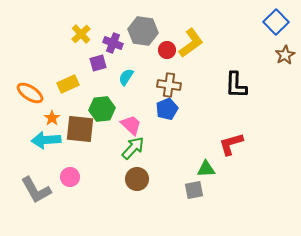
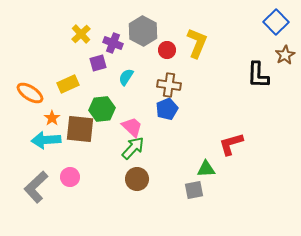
gray hexagon: rotated 20 degrees clockwise
yellow L-shape: moved 6 px right; rotated 32 degrees counterclockwise
black L-shape: moved 22 px right, 10 px up
pink trapezoid: moved 1 px right, 2 px down
gray L-shape: moved 3 px up; rotated 76 degrees clockwise
